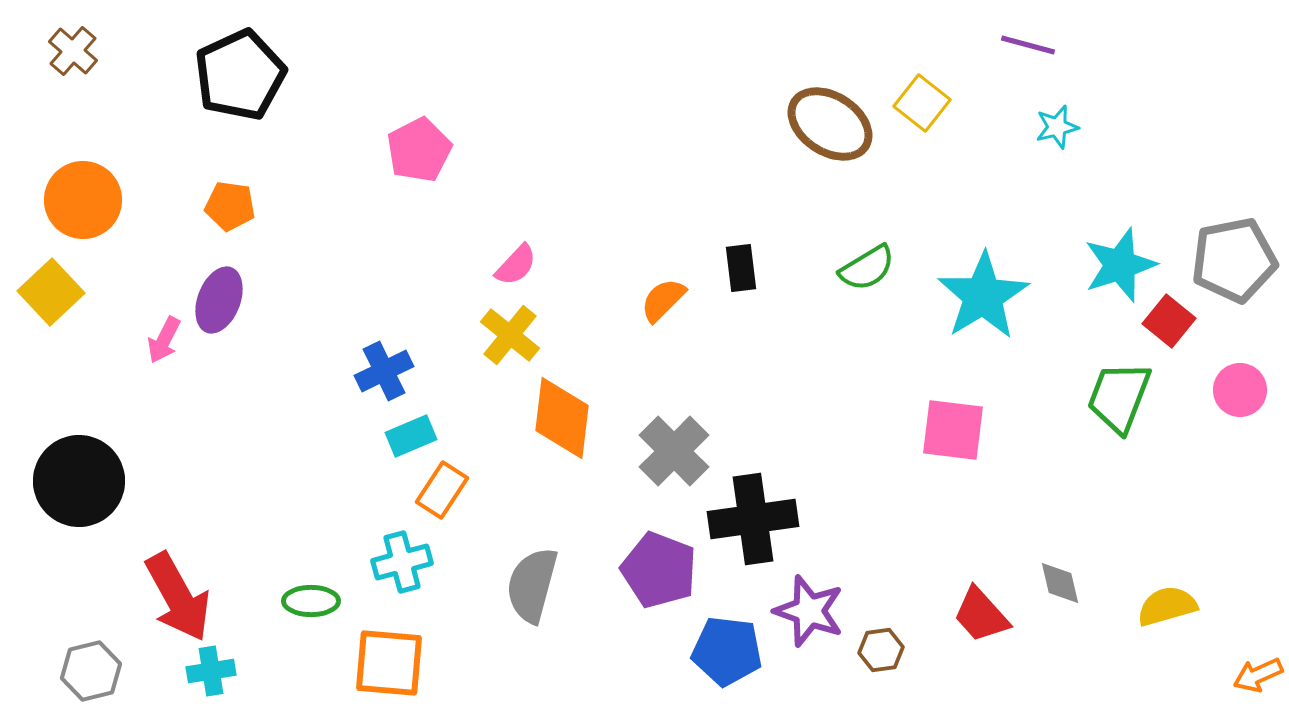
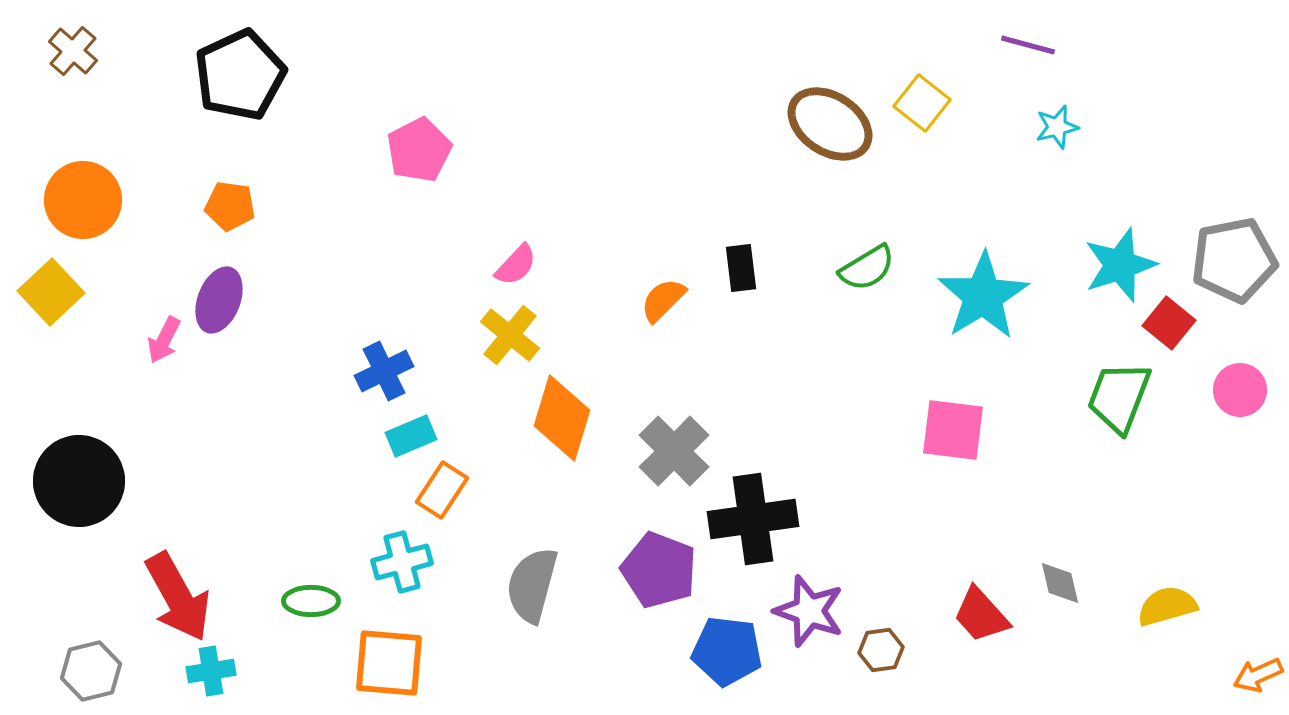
red square at (1169, 321): moved 2 px down
orange diamond at (562, 418): rotated 10 degrees clockwise
